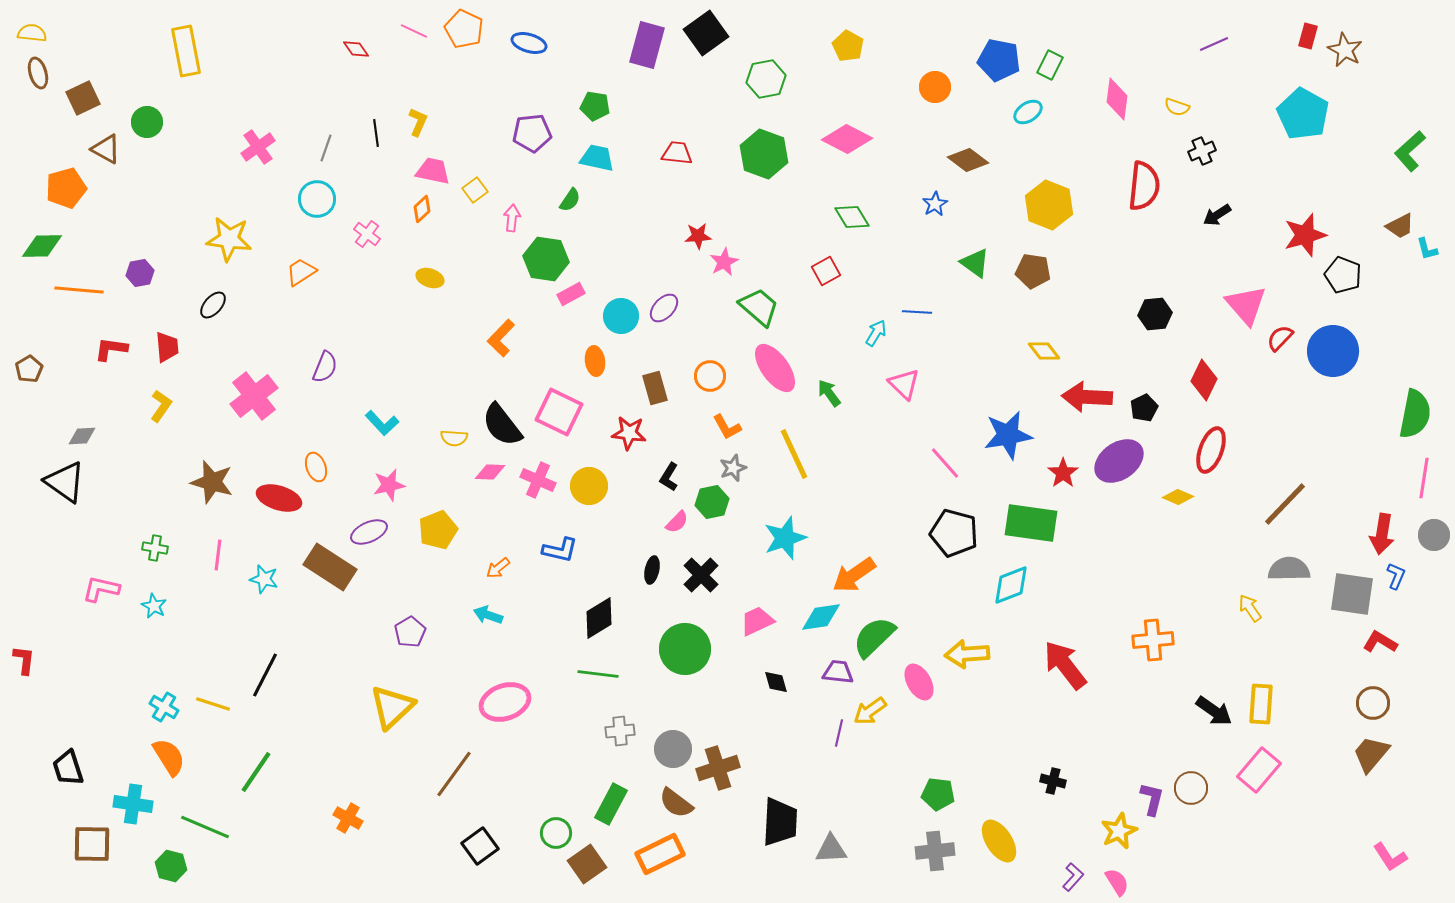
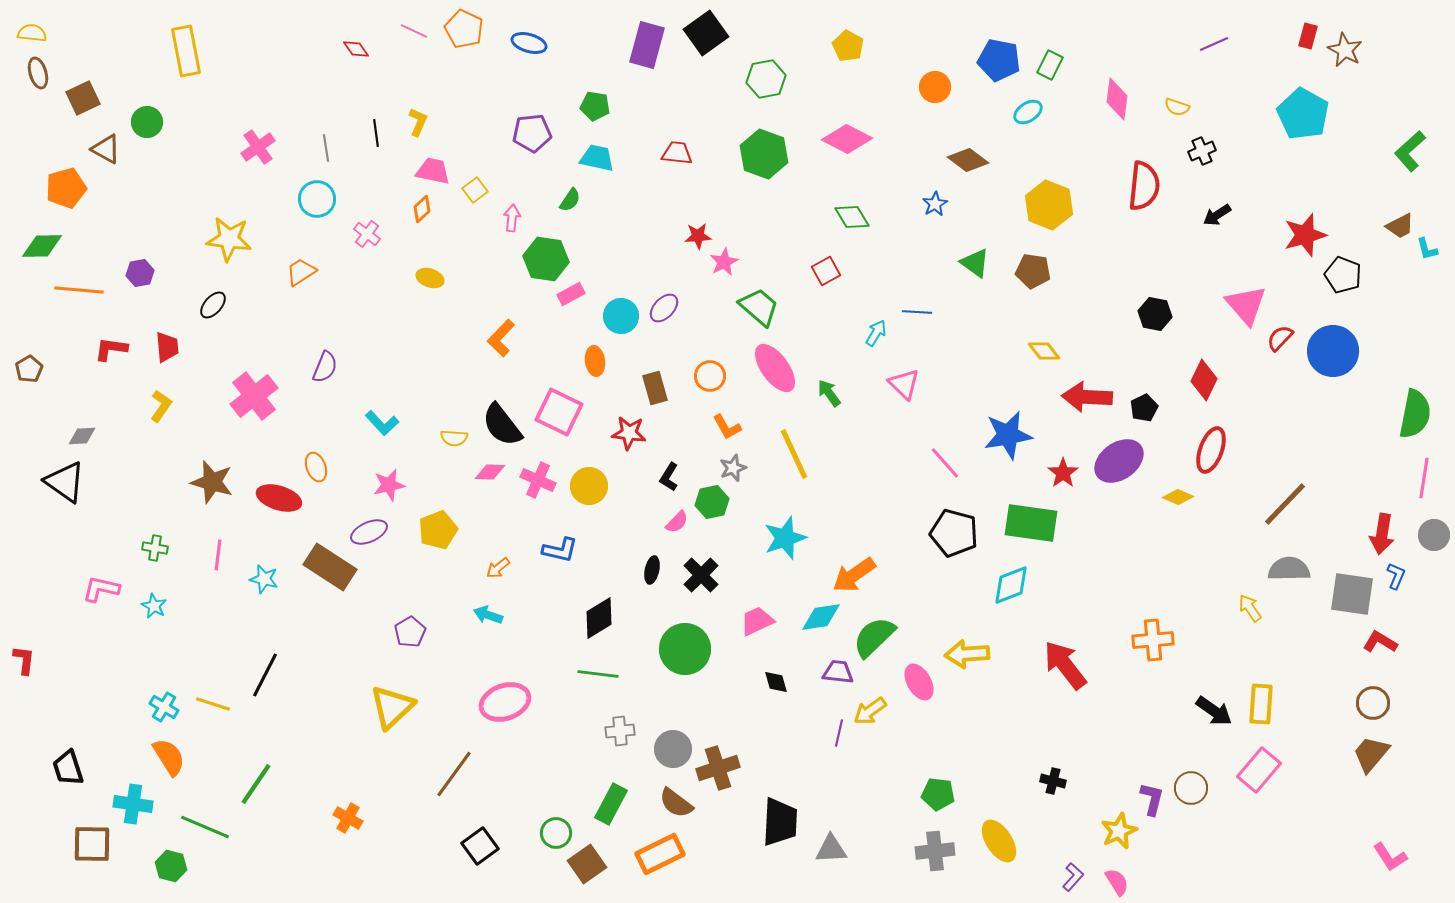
gray line at (326, 148): rotated 28 degrees counterclockwise
black hexagon at (1155, 314): rotated 16 degrees clockwise
green line at (256, 772): moved 12 px down
